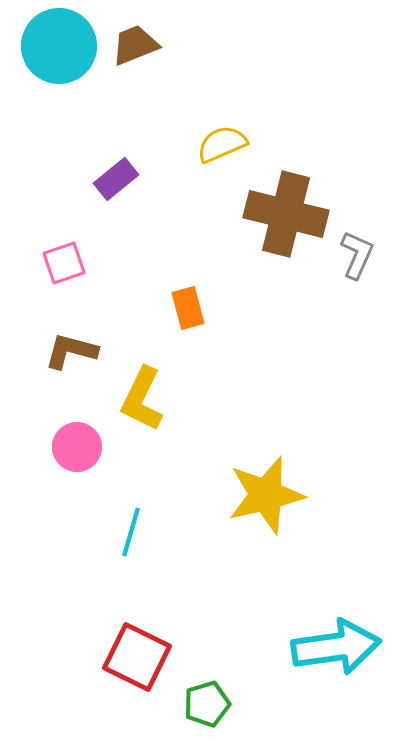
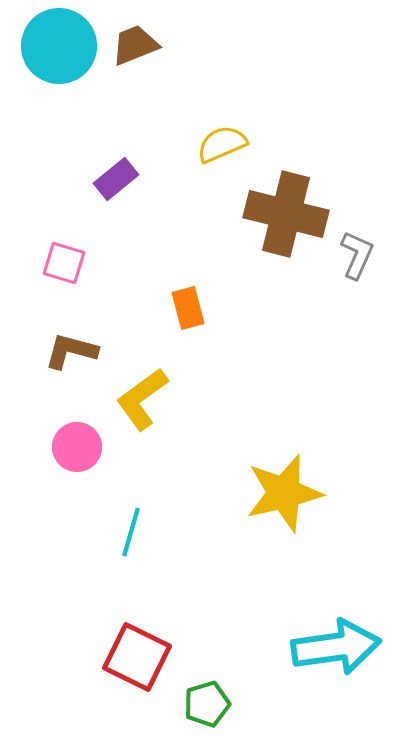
pink square: rotated 36 degrees clockwise
yellow L-shape: rotated 28 degrees clockwise
yellow star: moved 18 px right, 2 px up
